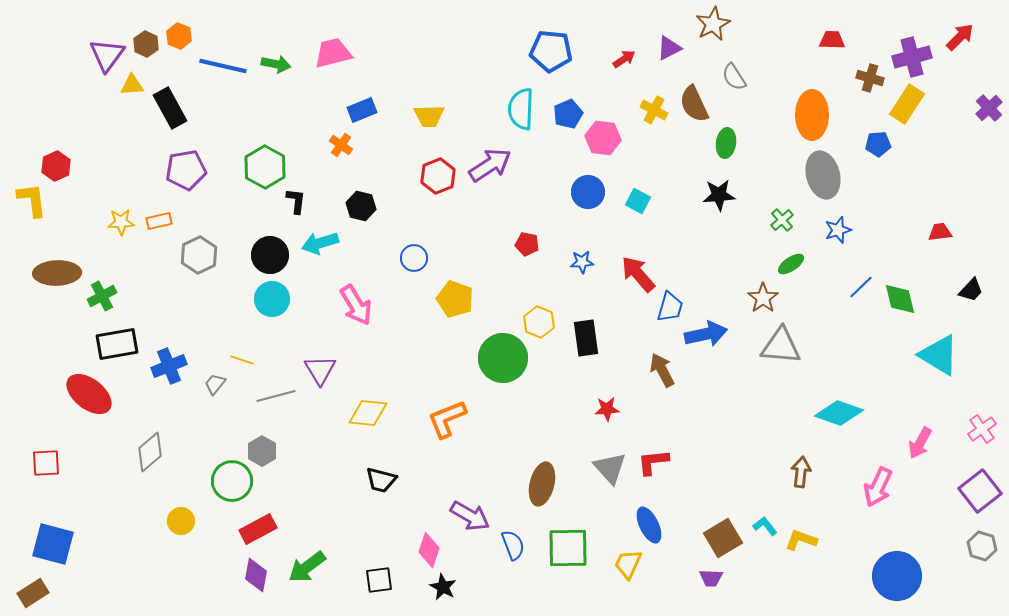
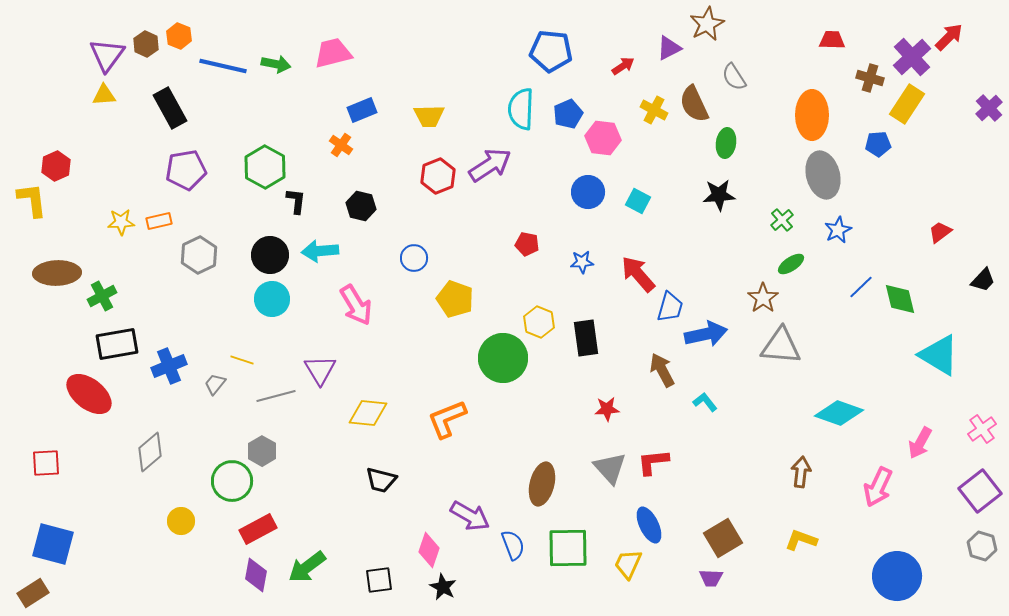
brown star at (713, 24): moved 6 px left
red arrow at (960, 37): moved 11 px left
purple cross at (912, 57): rotated 27 degrees counterclockwise
red arrow at (624, 59): moved 1 px left, 7 px down
yellow triangle at (132, 85): moved 28 px left, 10 px down
blue star at (838, 230): rotated 8 degrees counterclockwise
red trapezoid at (940, 232): rotated 30 degrees counterclockwise
cyan arrow at (320, 243): moved 8 px down; rotated 12 degrees clockwise
black trapezoid at (971, 290): moved 12 px right, 10 px up
cyan L-shape at (765, 526): moved 60 px left, 124 px up
